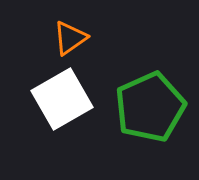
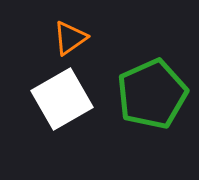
green pentagon: moved 2 px right, 13 px up
